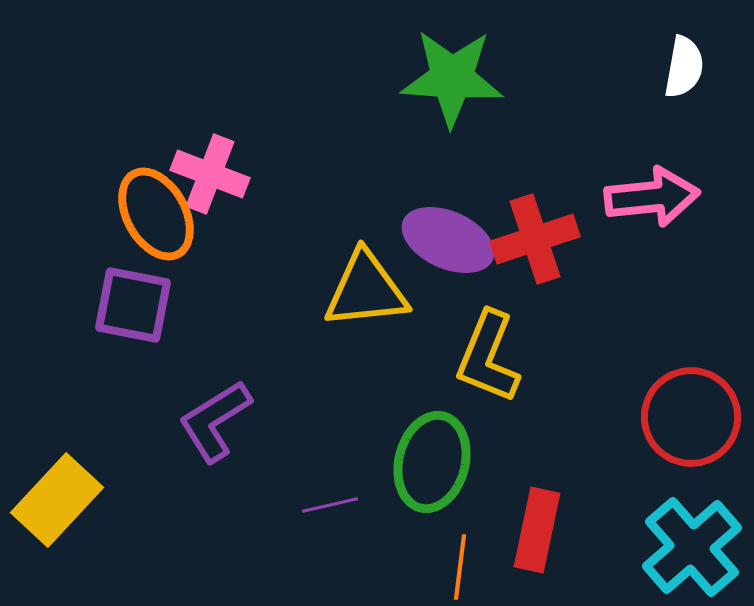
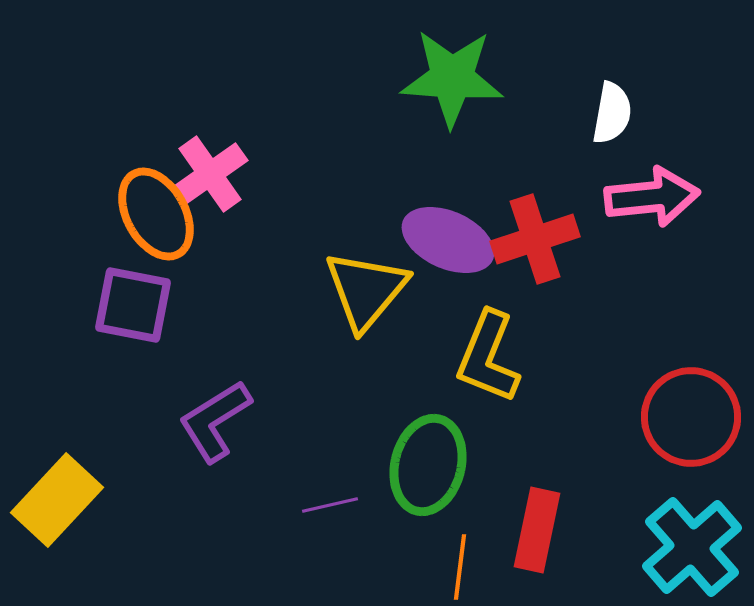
white semicircle: moved 72 px left, 46 px down
pink cross: rotated 34 degrees clockwise
yellow triangle: rotated 44 degrees counterclockwise
green ellipse: moved 4 px left, 3 px down
